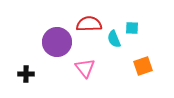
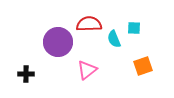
cyan square: moved 2 px right
purple circle: moved 1 px right
pink triangle: moved 2 px right, 2 px down; rotated 30 degrees clockwise
